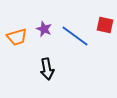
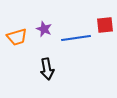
red square: rotated 18 degrees counterclockwise
blue line: moved 1 px right, 2 px down; rotated 44 degrees counterclockwise
